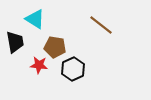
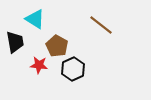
brown pentagon: moved 2 px right, 1 px up; rotated 20 degrees clockwise
